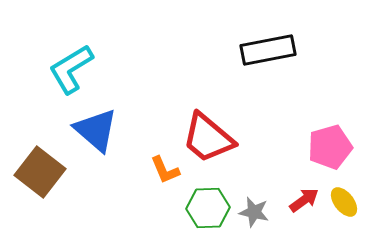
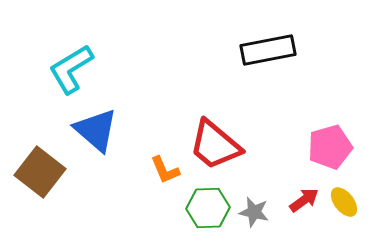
red trapezoid: moved 7 px right, 7 px down
